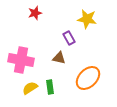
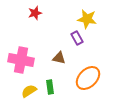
purple rectangle: moved 8 px right
yellow semicircle: moved 1 px left, 3 px down
